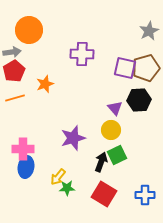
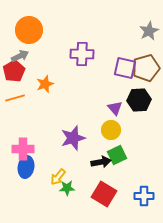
gray arrow: moved 8 px right, 4 px down; rotated 18 degrees counterclockwise
black arrow: rotated 60 degrees clockwise
blue cross: moved 1 px left, 1 px down
